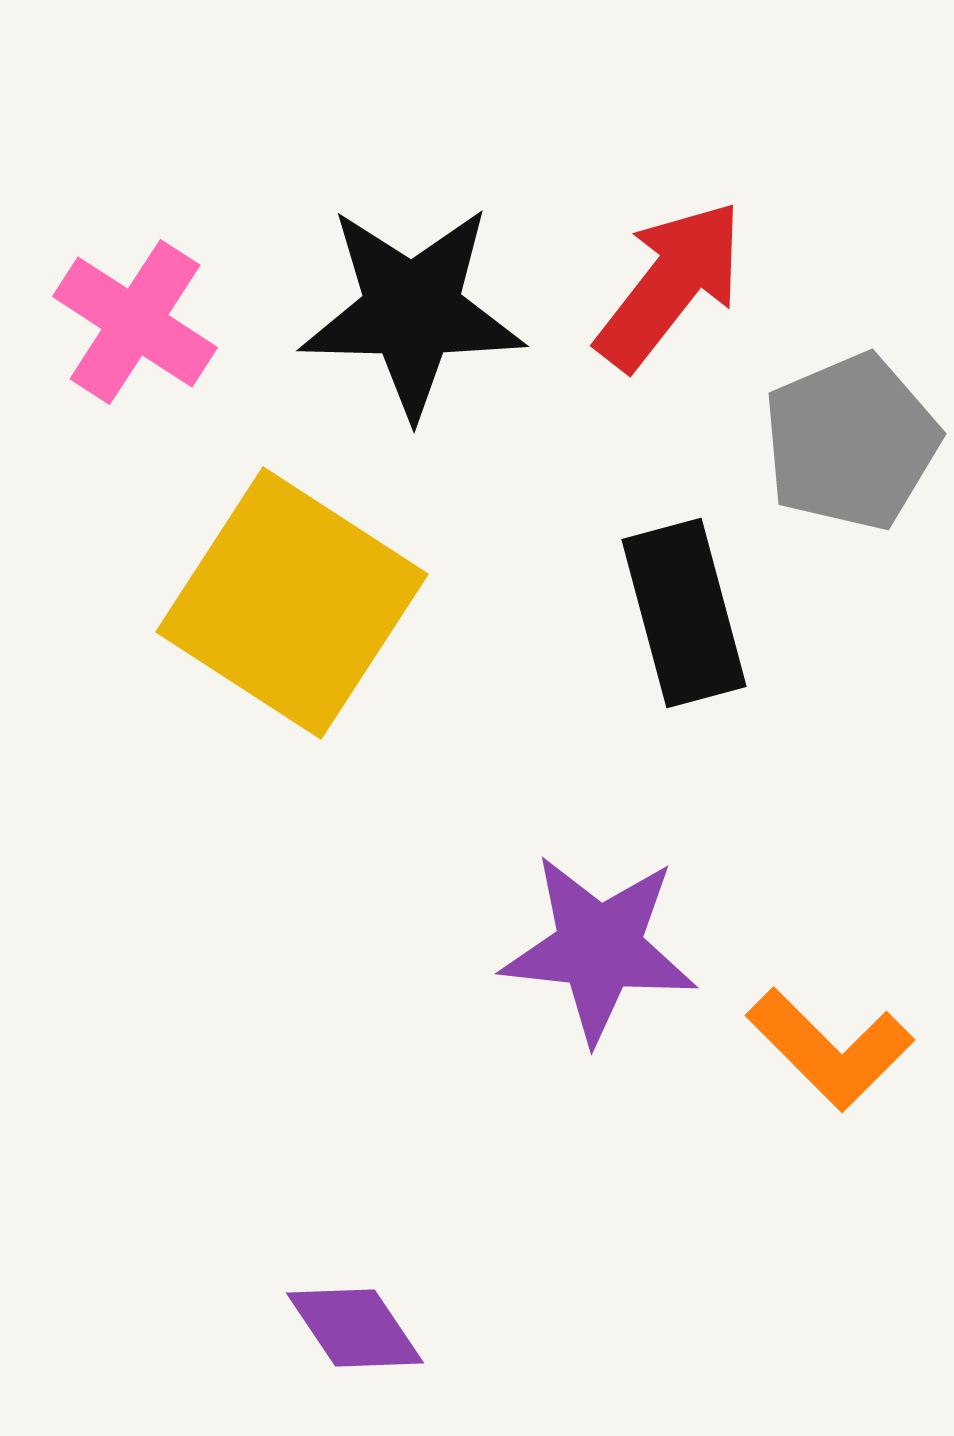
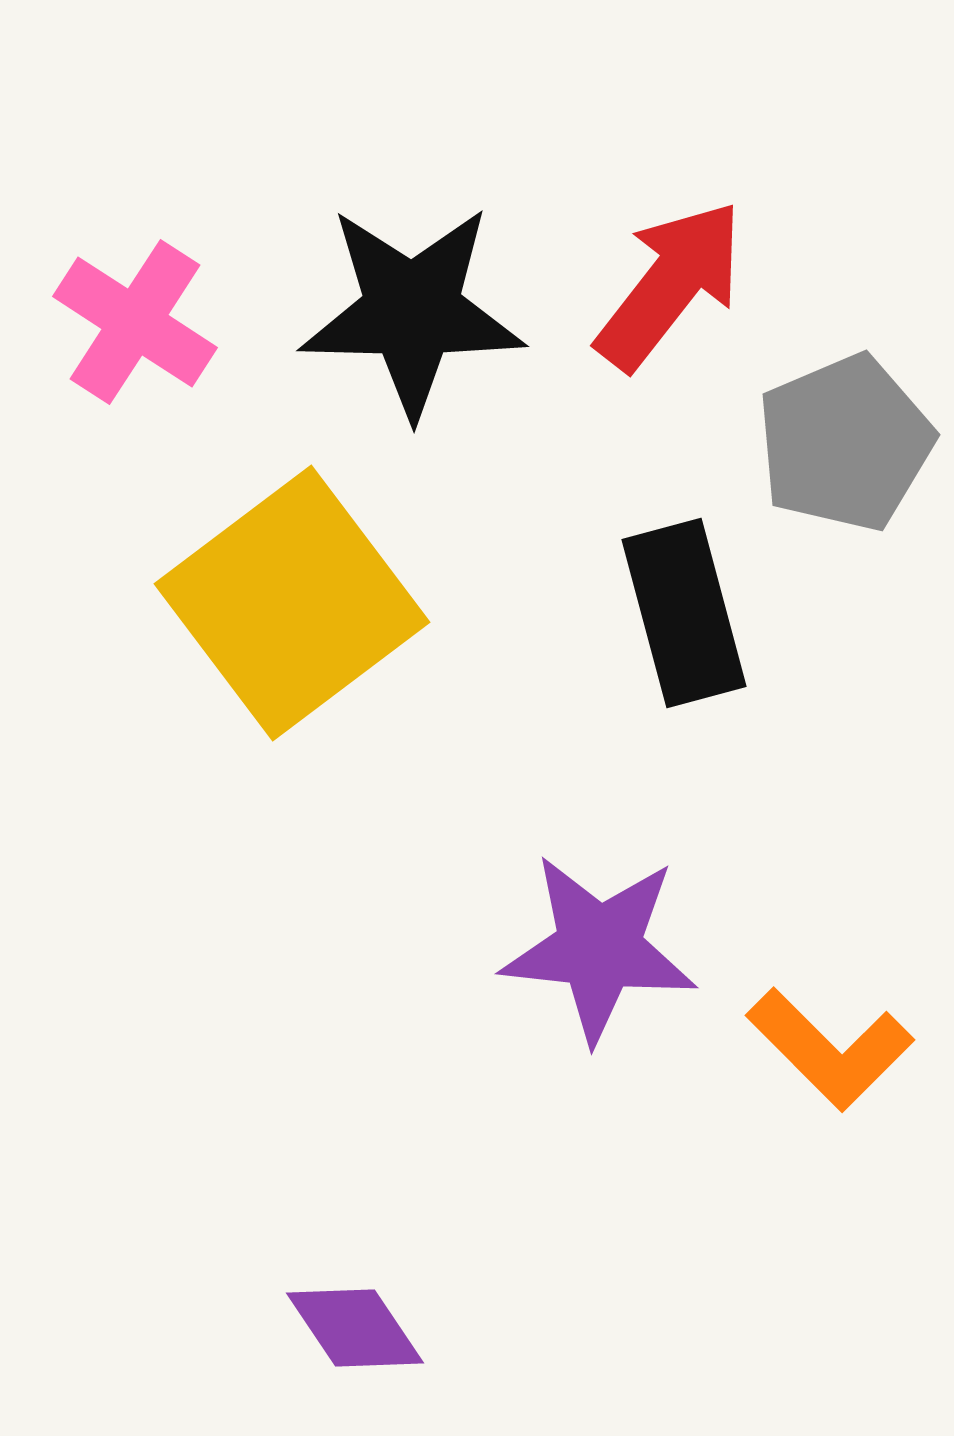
gray pentagon: moved 6 px left, 1 px down
yellow square: rotated 20 degrees clockwise
